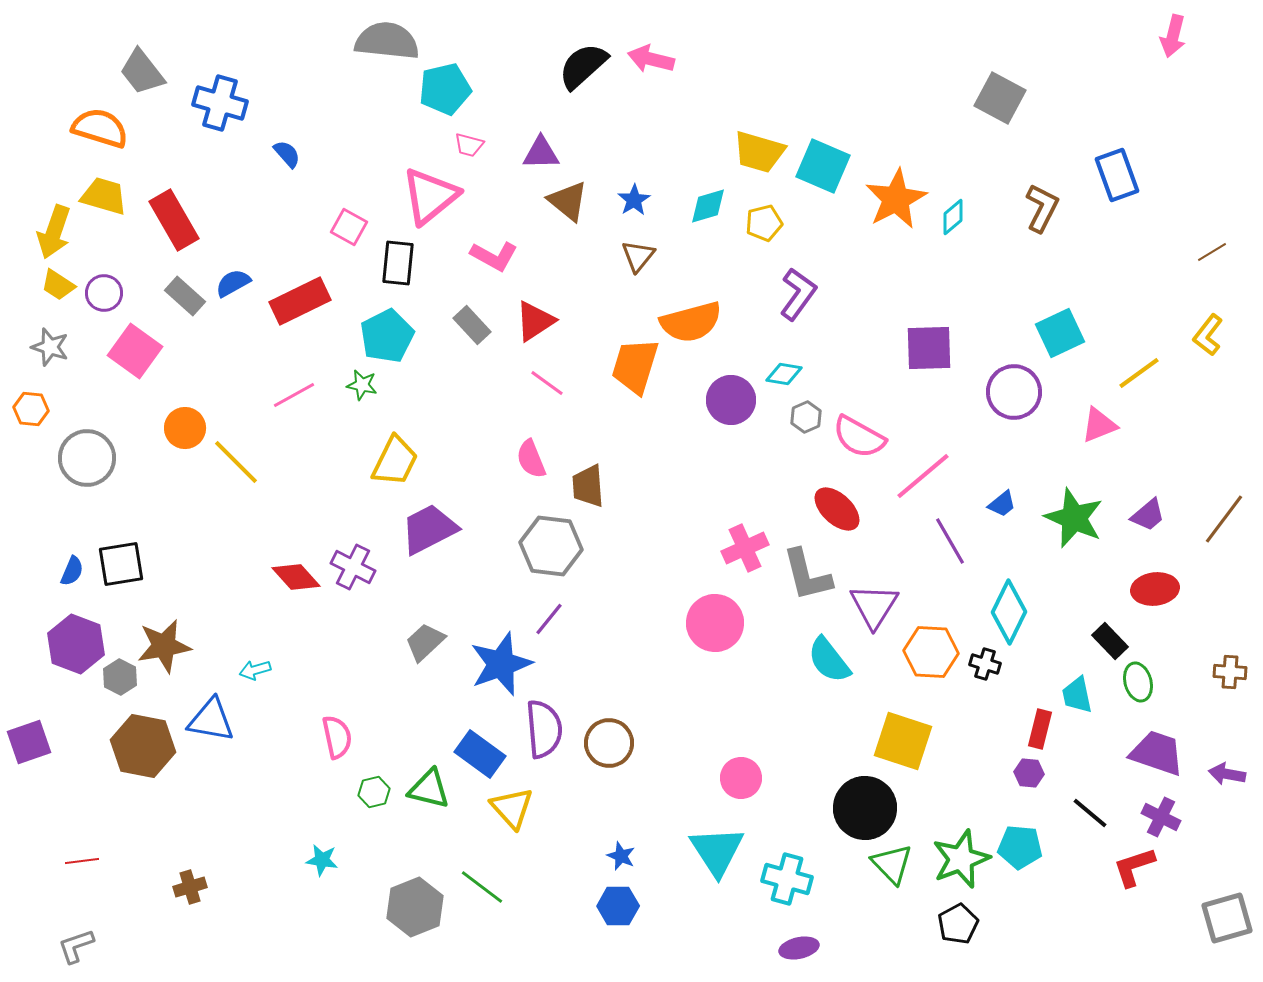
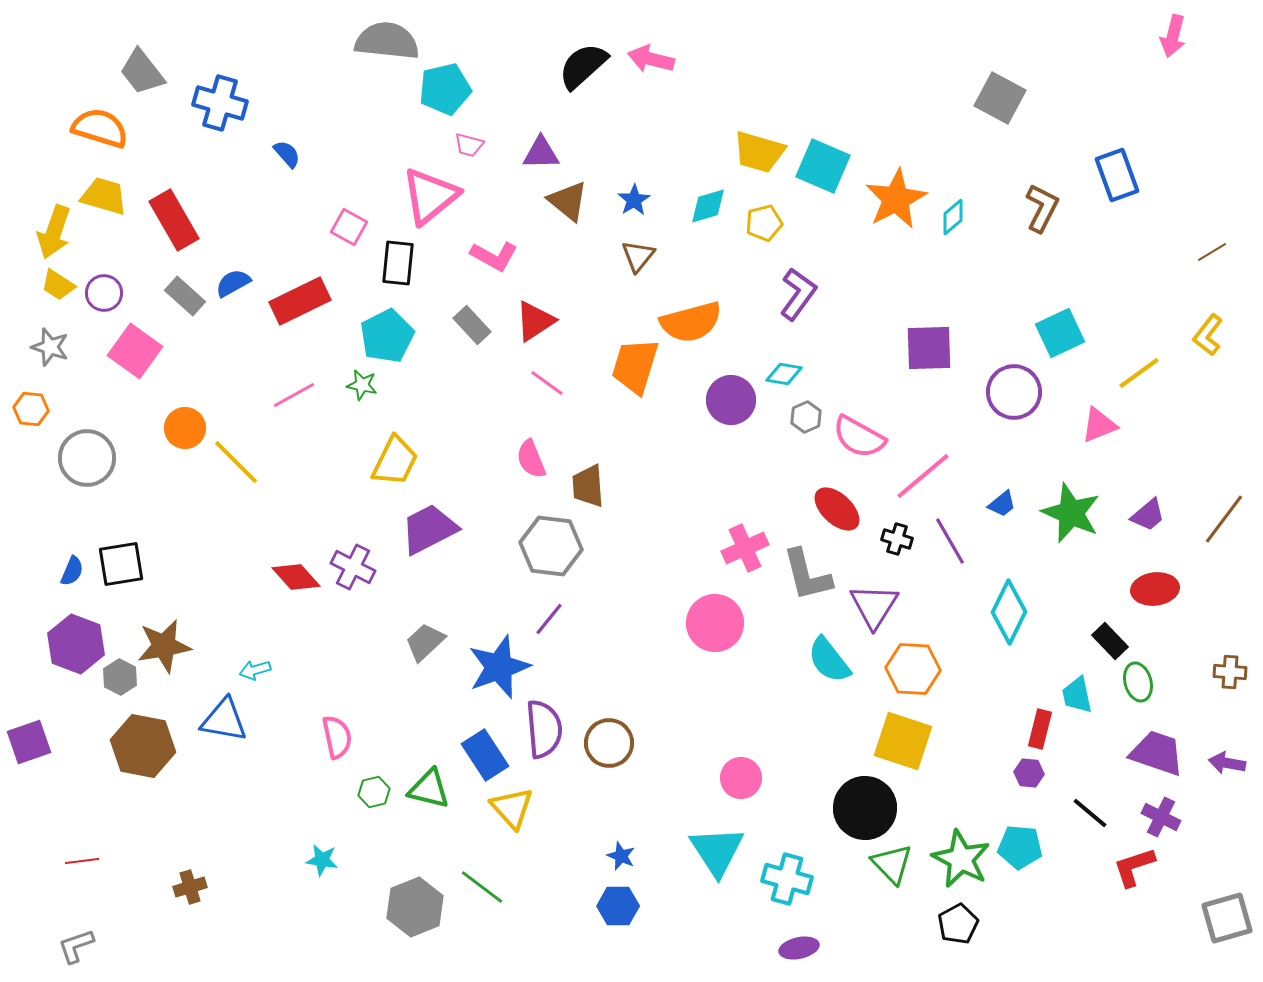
green star at (1074, 518): moved 3 px left, 5 px up
orange hexagon at (931, 652): moved 18 px left, 17 px down
blue star at (501, 664): moved 2 px left, 3 px down
black cross at (985, 664): moved 88 px left, 125 px up
blue triangle at (211, 720): moved 13 px right
blue rectangle at (480, 754): moved 5 px right, 1 px down; rotated 21 degrees clockwise
purple arrow at (1227, 774): moved 11 px up
green star at (961, 859): rotated 24 degrees counterclockwise
